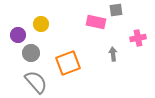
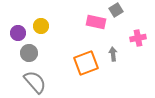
gray square: rotated 24 degrees counterclockwise
yellow circle: moved 2 px down
purple circle: moved 2 px up
gray circle: moved 2 px left
orange square: moved 18 px right
gray semicircle: moved 1 px left
